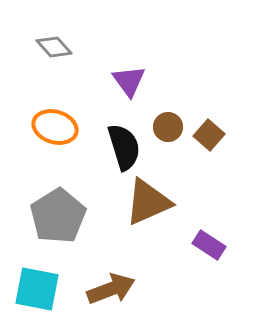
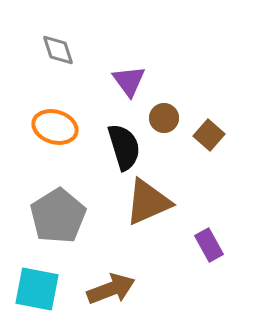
gray diamond: moved 4 px right, 3 px down; rotated 24 degrees clockwise
brown circle: moved 4 px left, 9 px up
purple rectangle: rotated 28 degrees clockwise
